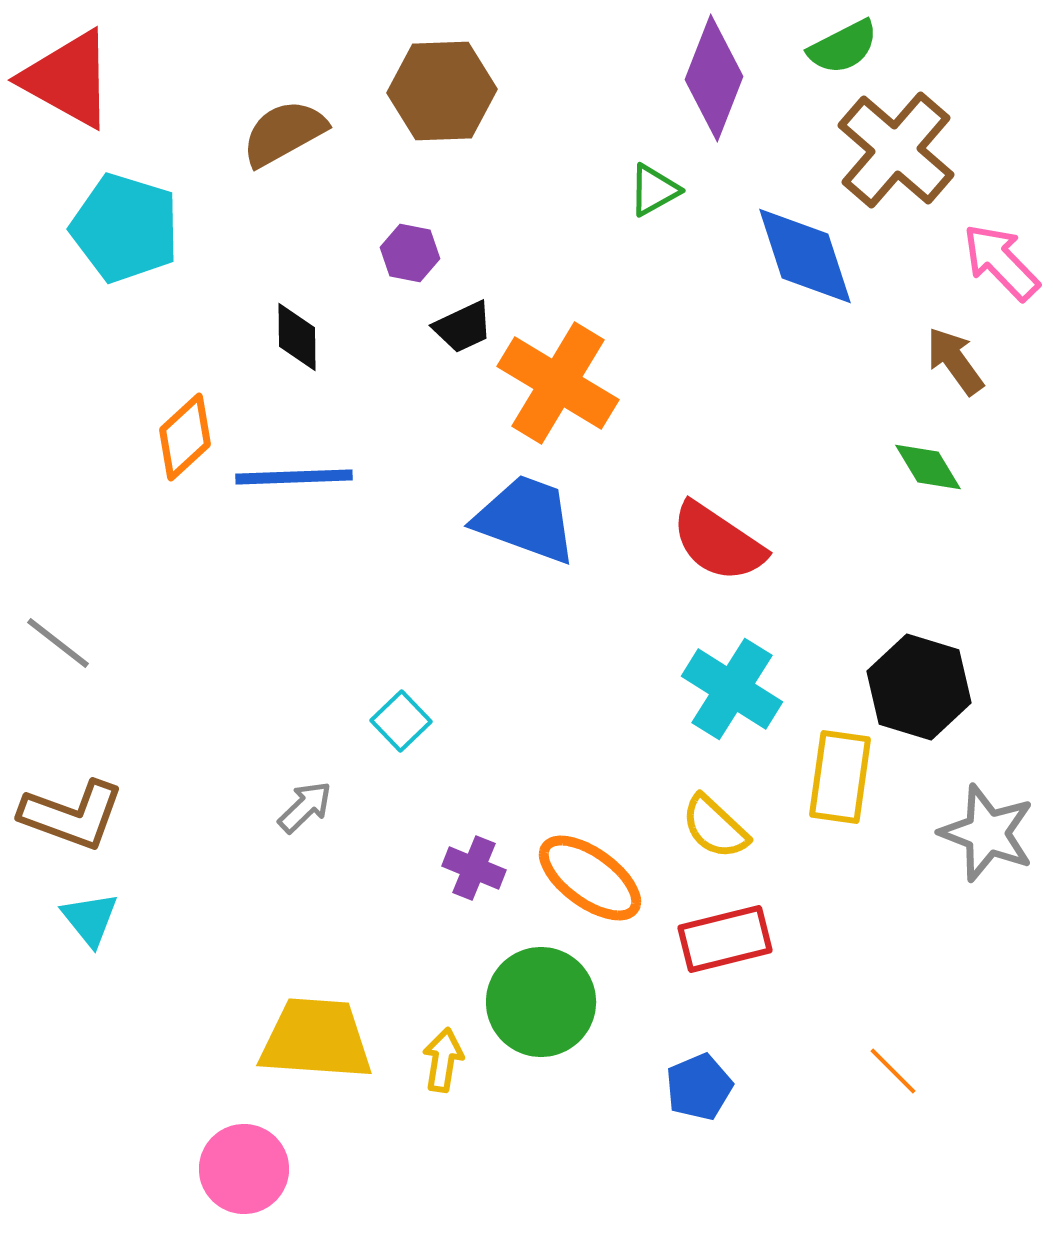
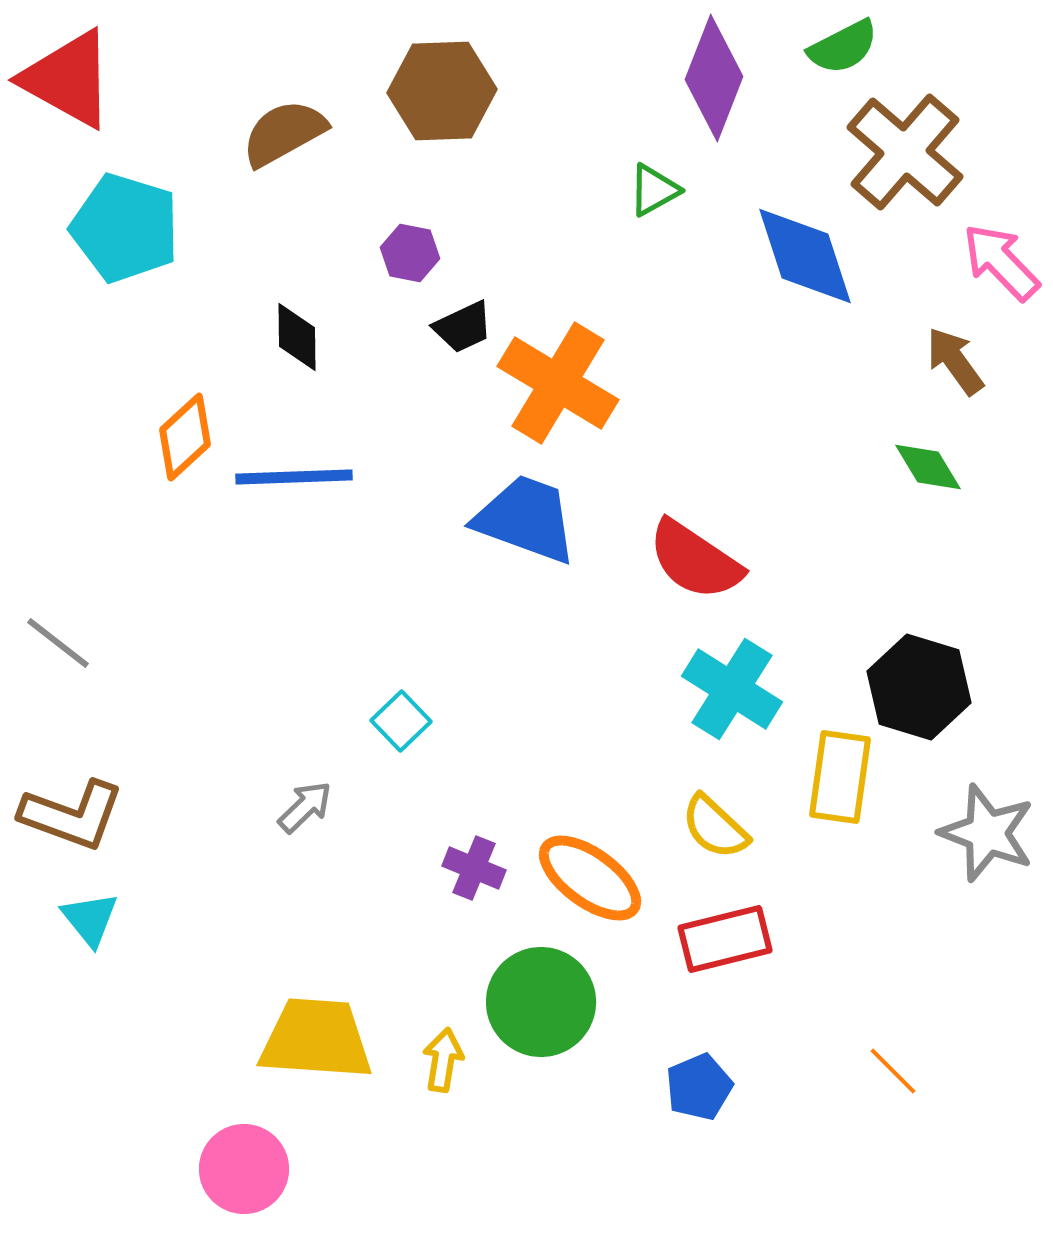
brown cross: moved 9 px right, 2 px down
red semicircle: moved 23 px left, 18 px down
